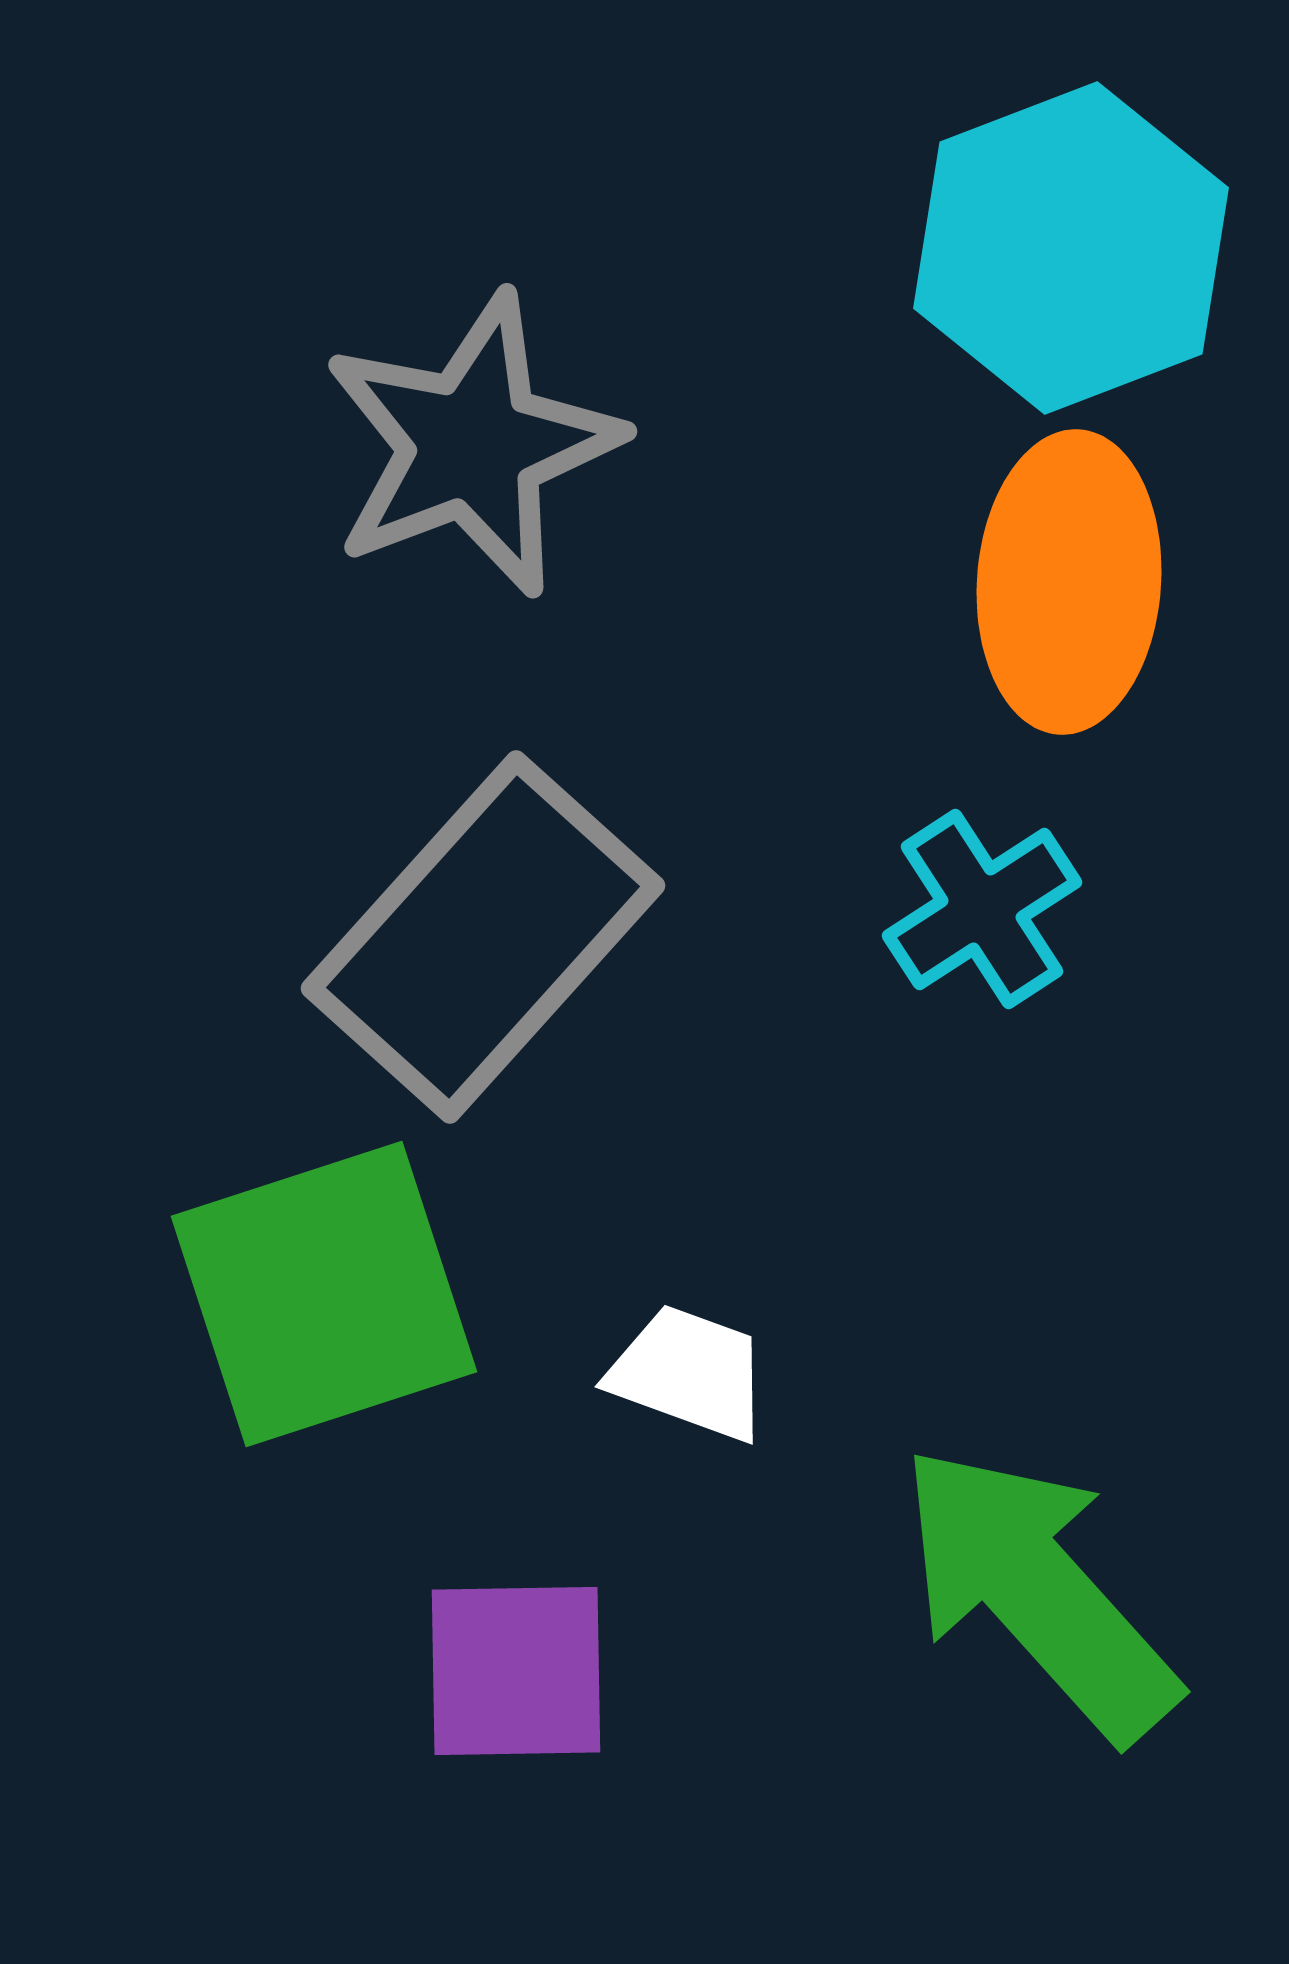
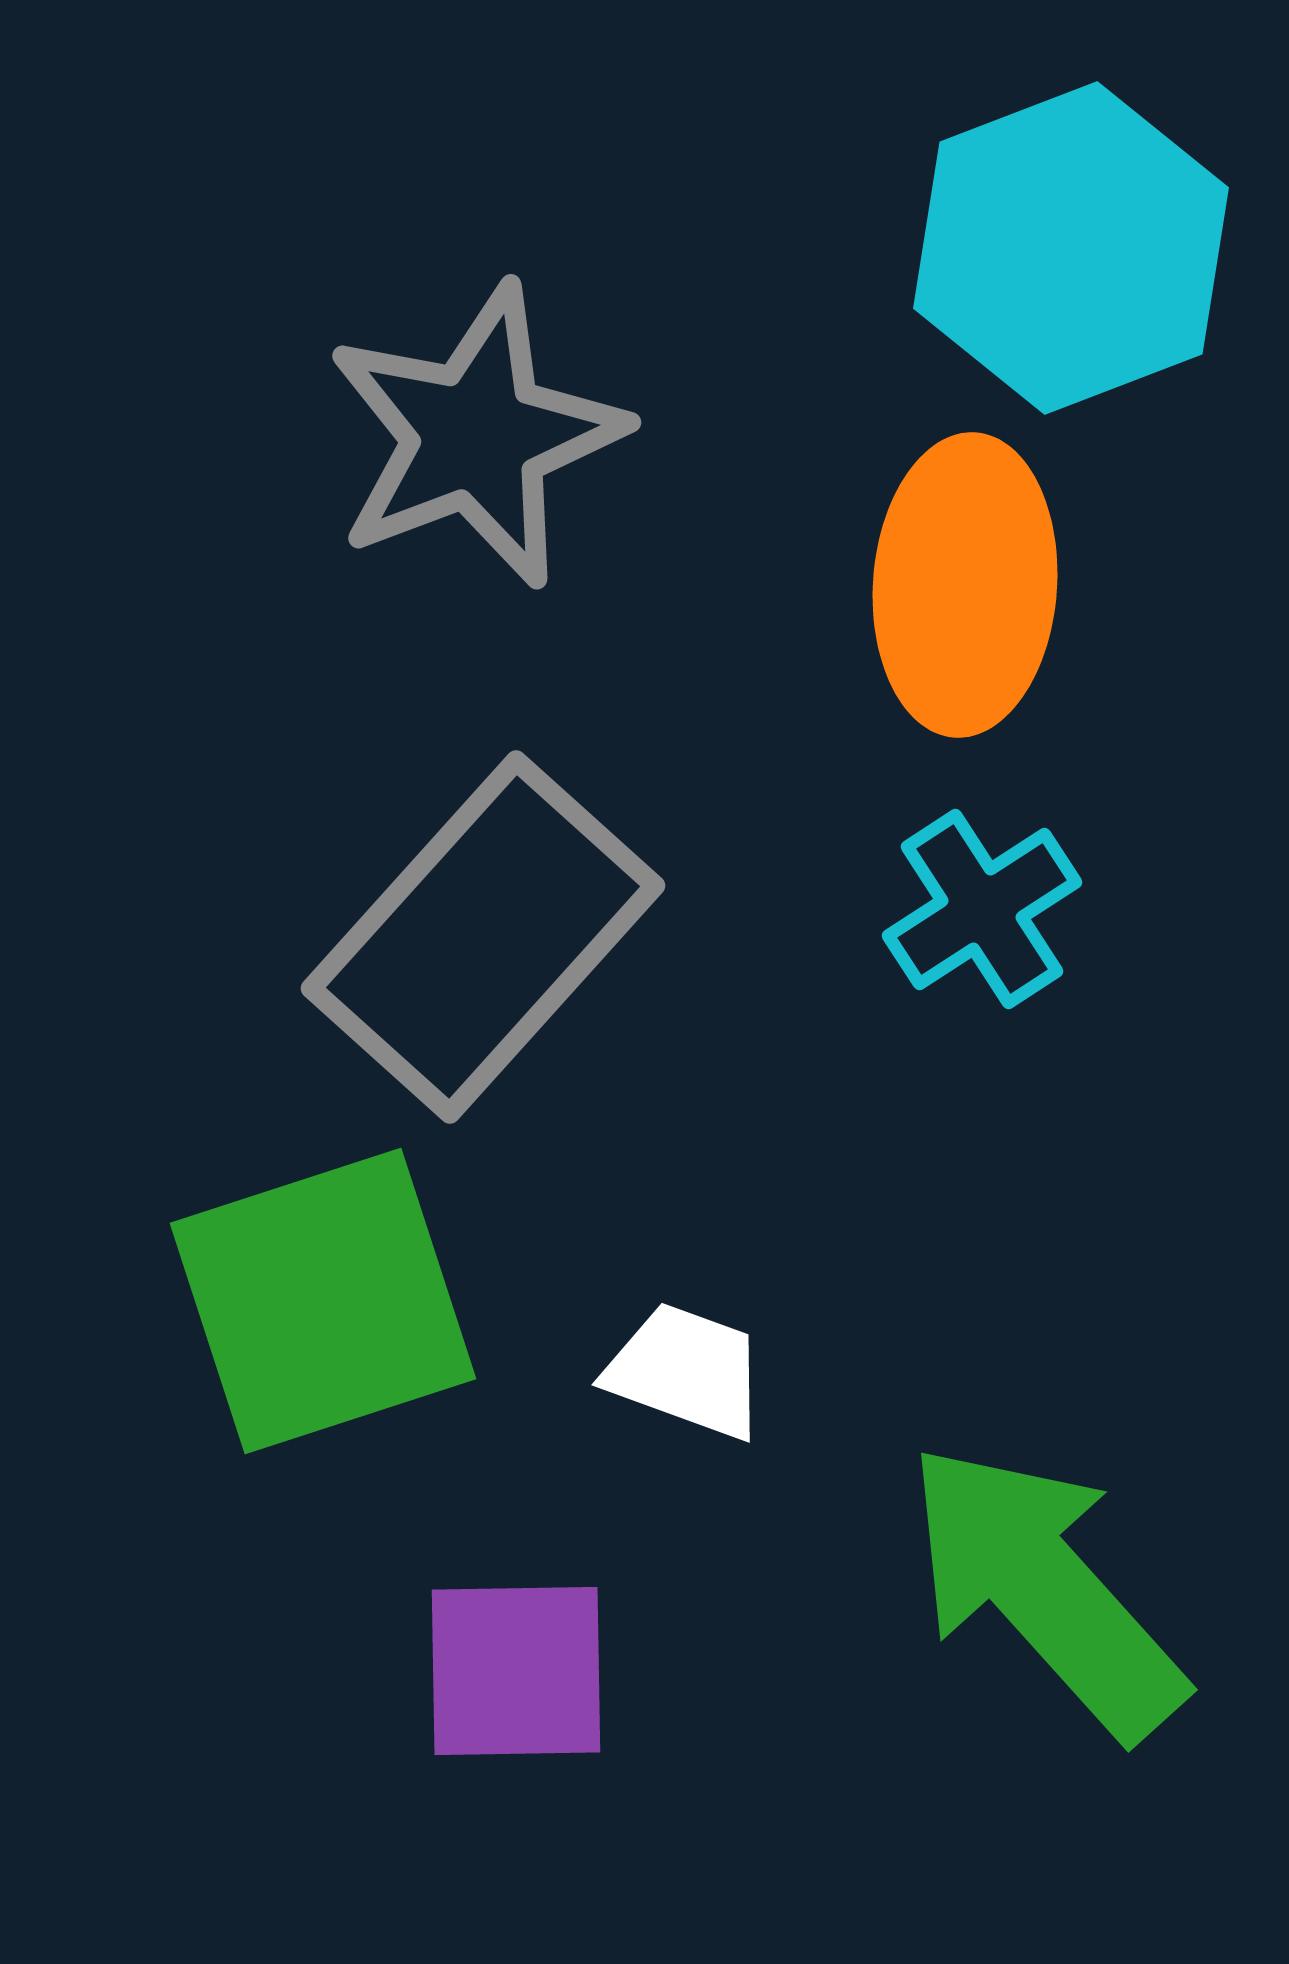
gray star: moved 4 px right, 9 px up
orange ellipse: moved 104 px left, 3 px down
green square: moved 1 px left, 7 px down
white trapezoid: moved 3 px left, 2 px up
green arrow: moved 7 px right, 2 px up
